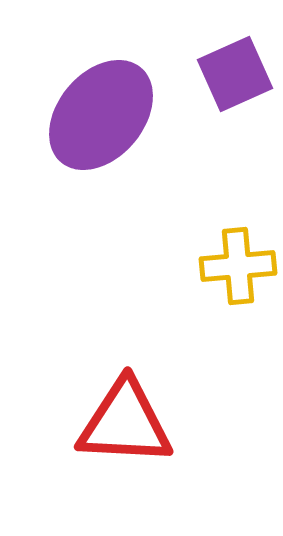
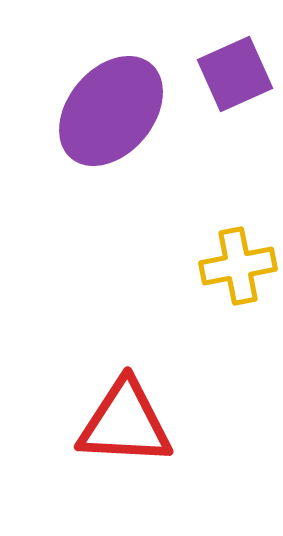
purple ellipse: moved 10 px right, 4 px up
yellow cross: rotated 6 degrees counterclockwise
